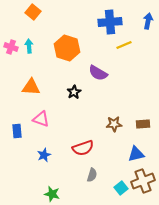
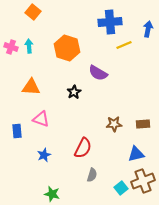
blue arrow: moved 8 px down
red semicircle: rotated 45 degrees counterclockwise
